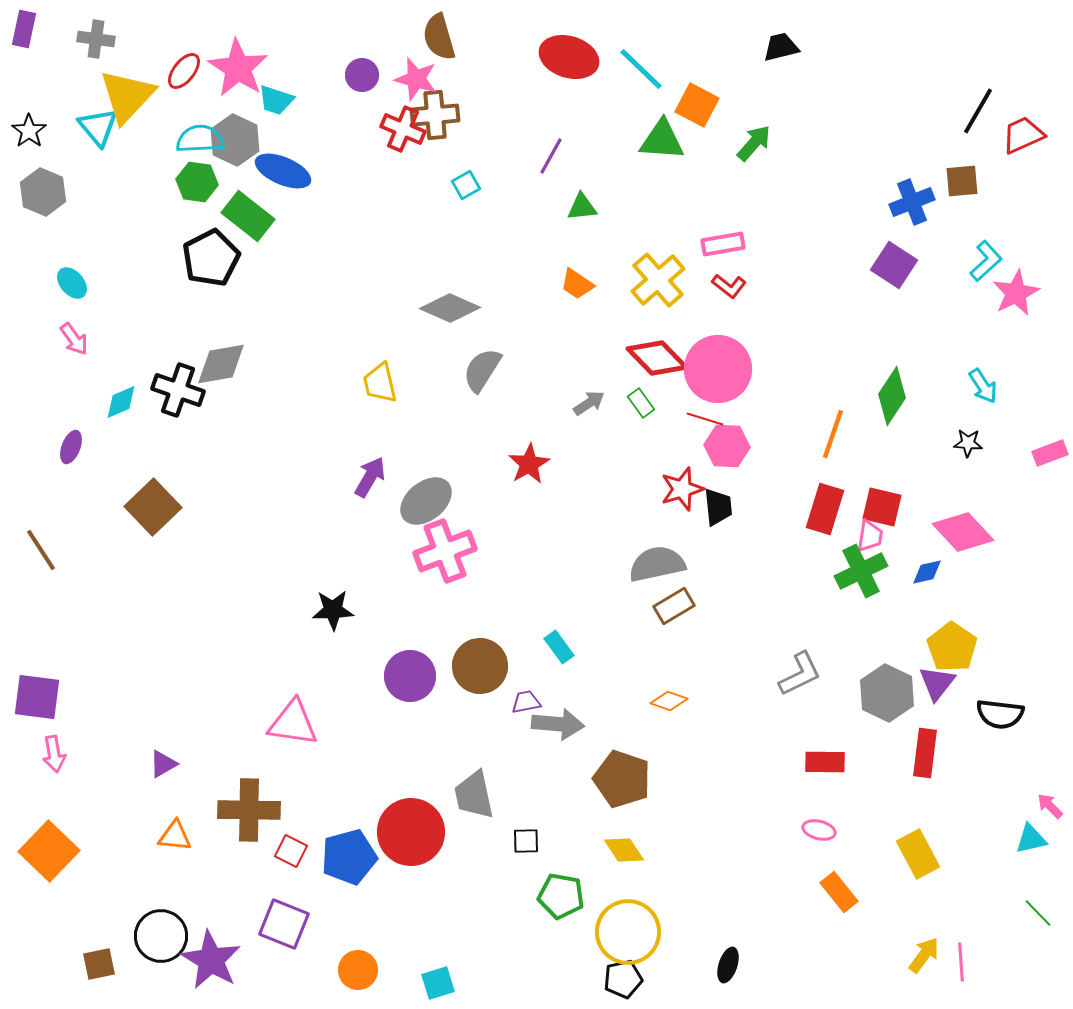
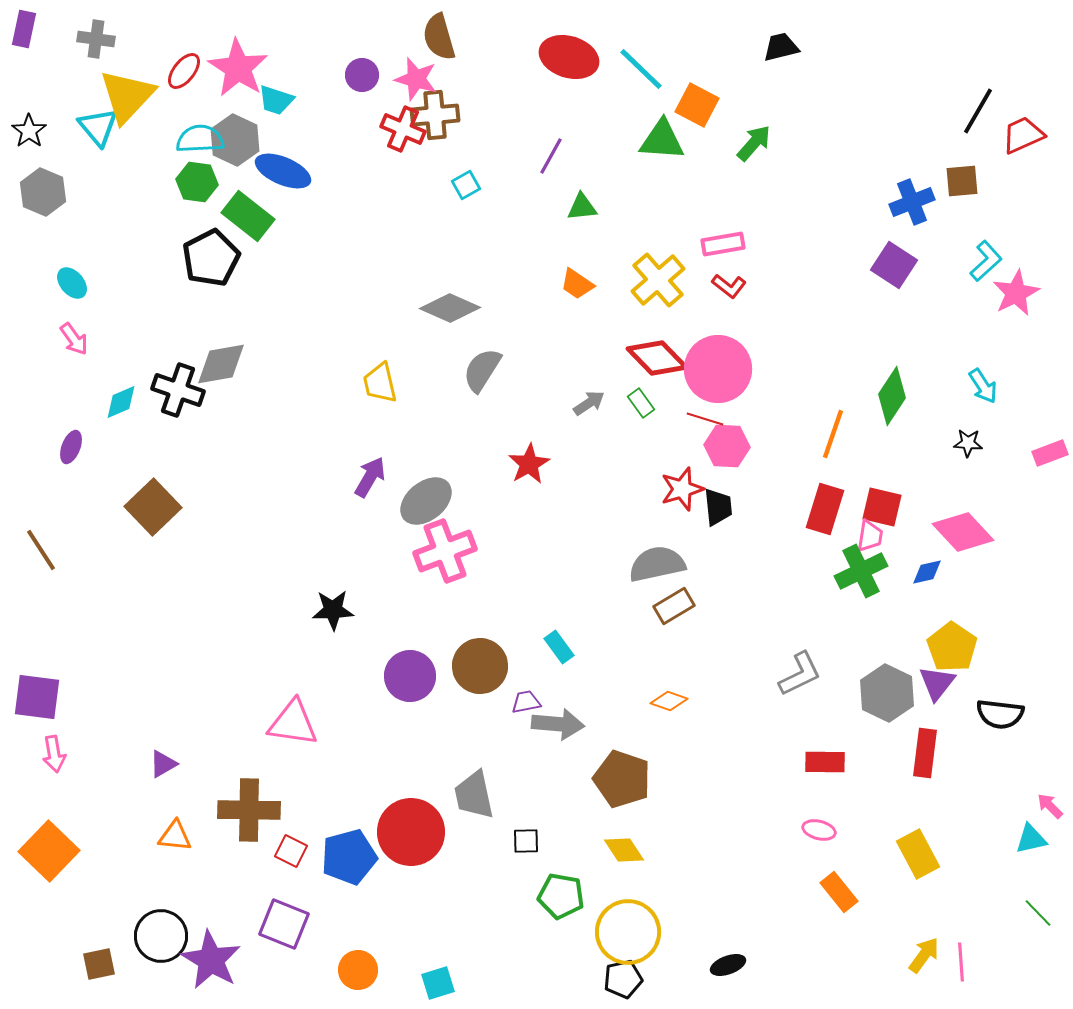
black ellipse at (728, 965): rotated 52 degrees clockwise
